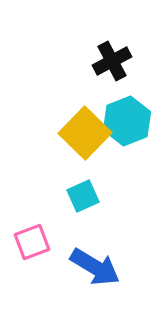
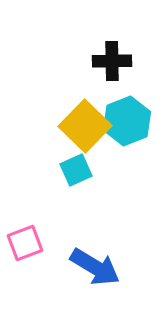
black cross: rotated 27 degrees clockwise
yellow square: moved 7 px up
cyan square: moved 7 px left, 26 px up
pink square: moved 7 px left, 1 px down
